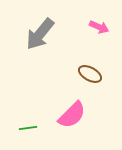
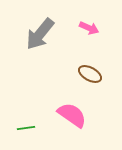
pink arrow: moved 10 px left, 1 px down
pink semicircle: rotated 100 degrees counterclockwise
green line: moved 2 px left
